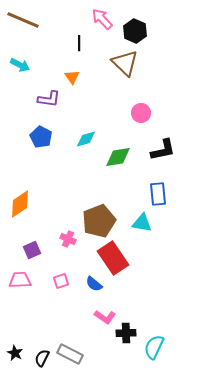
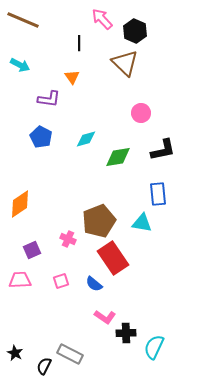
black semicircle: moved 2 px right, 8 px down
